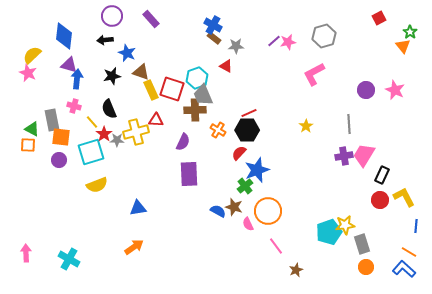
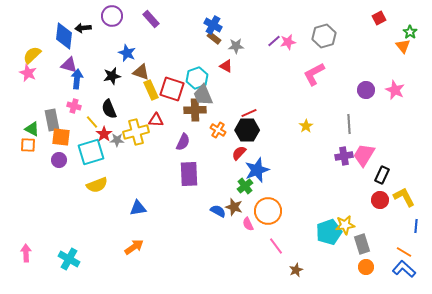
black arrow at (105, 40): moved 22 px left, 12 px up
orange line at (409, 252): moved 5 px left
